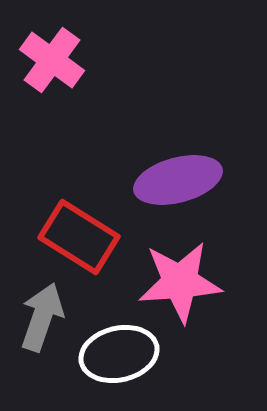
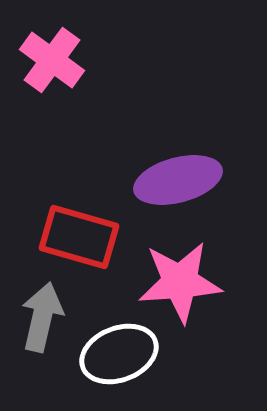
red rectangle: rotated 16 degrees counterclockwise
gray arrow: rotated 6 degrees counterclockwise
white ellipse: rotated 8 degrees counterclockwise
